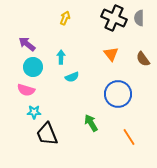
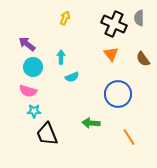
black cross: moved 6 px down
pink semicircle: moved 2 px right, 1 px down
cyan star: moved 1 px up
green arrow: rotated 54 degrees counterclockwise
